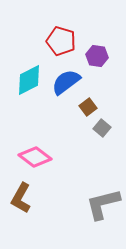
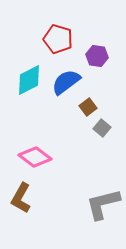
red pentagon: moved 3 px left, 2 px up
